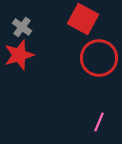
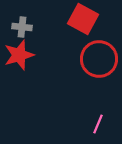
gray cross: rotated 30 degrees counterclockwise
red circle: moved 1 px down
pink line: moved 1 px left, 2 px down
